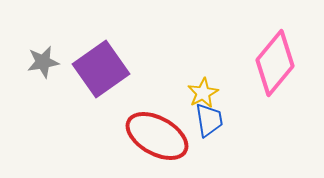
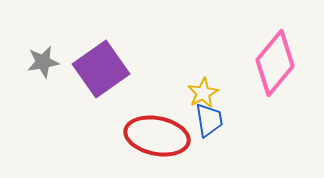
red ellipse: rotated 18 degrees counterclockwise
